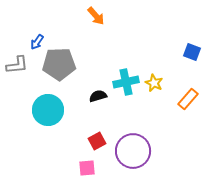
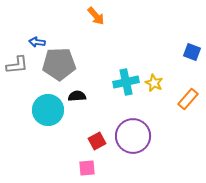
blue arrow: rotated 63 degrees clockwise
black semicircle: moved 21 px left; rotated 12 degrees clockwise
purple circle: moved 15 px up
